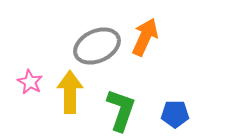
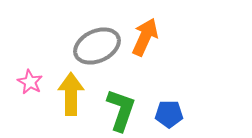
yellow arrow: moved 1 px right, 2 px down
blue pentagon: moved 6 px left
